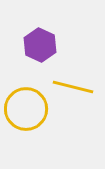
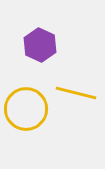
yellow line: moved 3 px right, 6 px down
